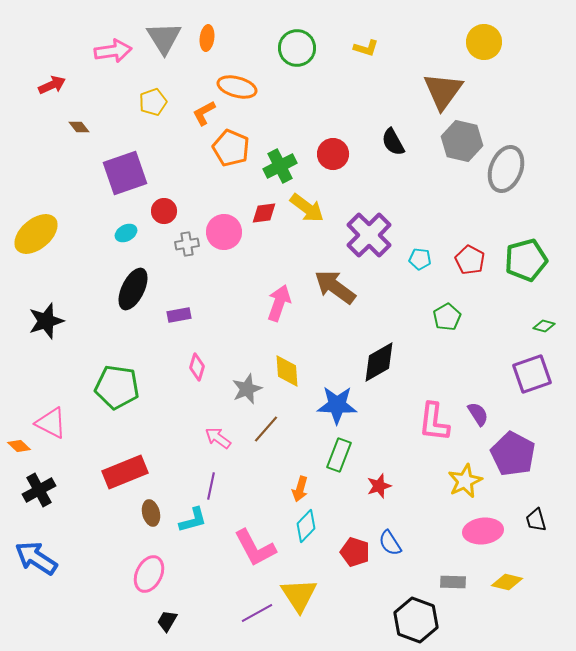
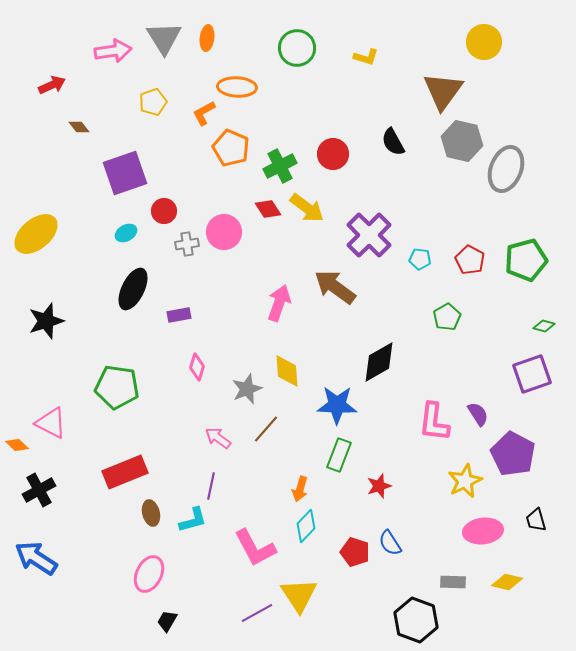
yellow L-shape at (366, 48): moved 9 px down
orange ellipse at (237, 87): rotated 12 degrees counterclockwise
red diamond at (264, 213): moved 4 px right, 4 px up; rotated 64 degrees clockwise
orange diamond at (19, 446): moved 2 px left, 1 px up
